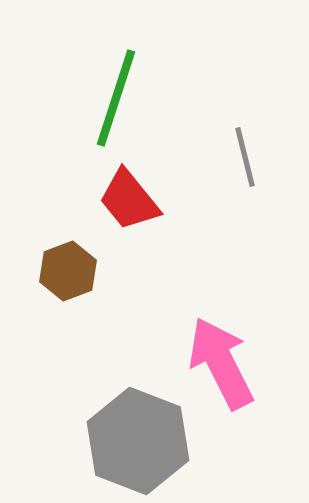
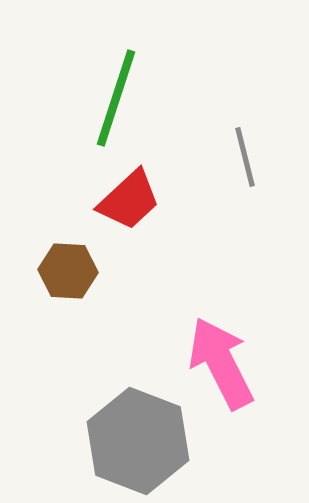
red trapezoid: rotated 94 degrees counterclockwise
brown hexagon: rotated 24 degrees clockwise
